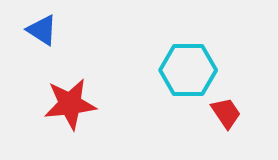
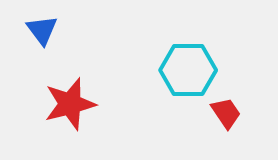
blue triangle: rotated 20 degrees clockwise
red star: rotated 8 degrees counterclockwise
